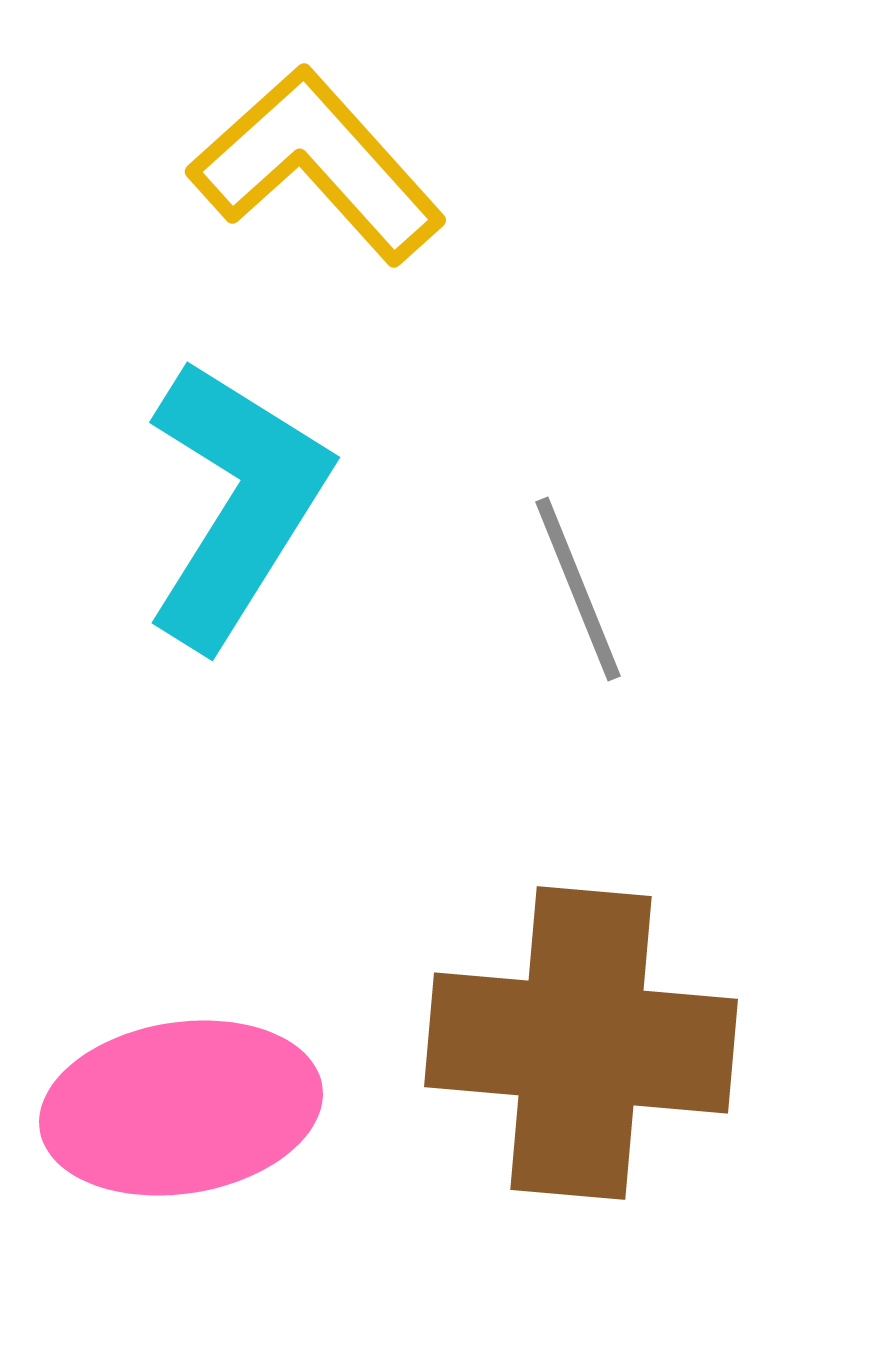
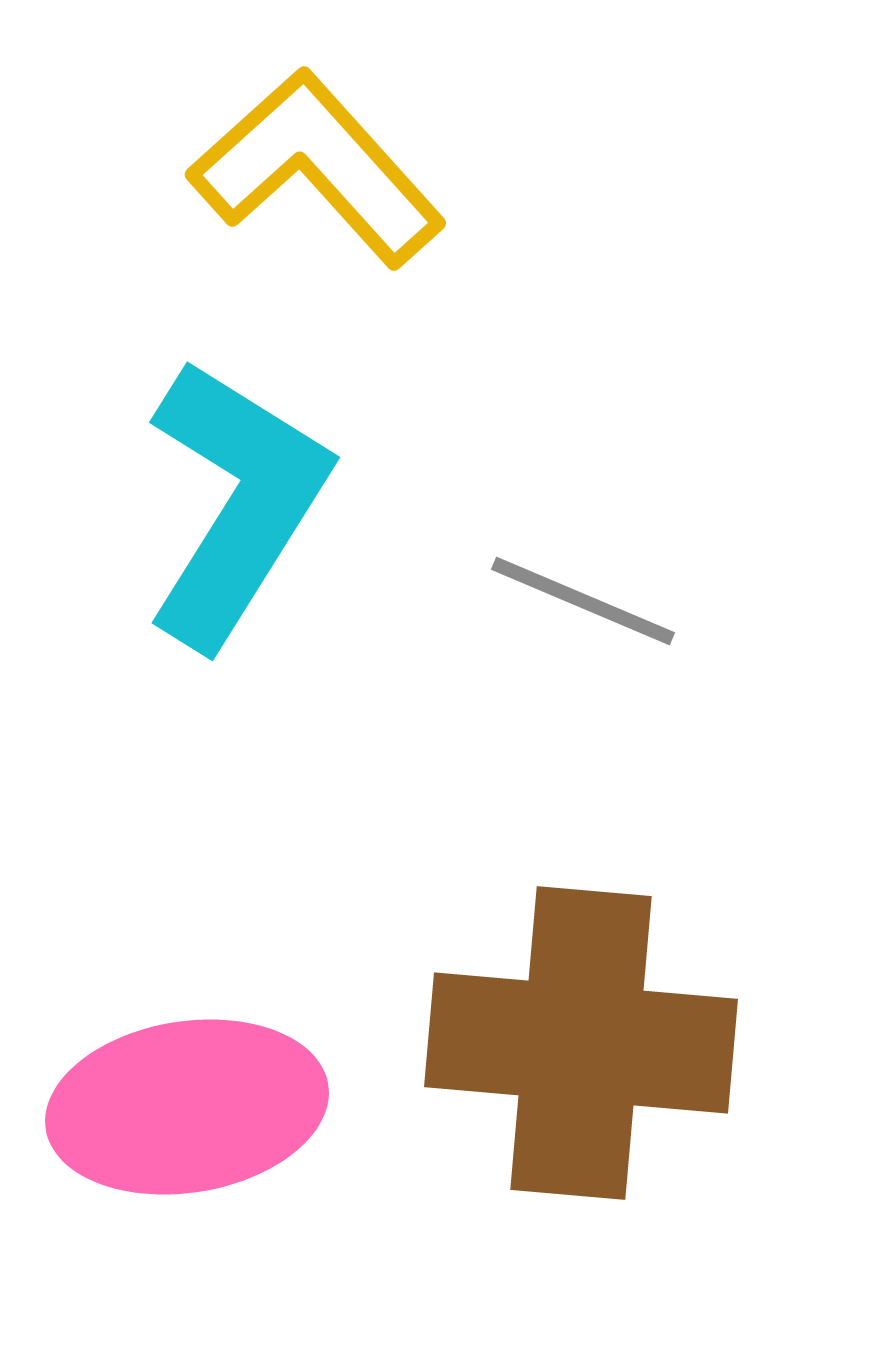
yellow L-shape: moved 3 px down
gray line: moved 5 px right, 12 px down; rotated 45 degrees counterclockwise
pink ellipse: moved 6 px right, 1 px up
